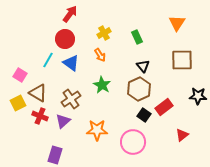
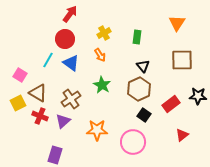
green rectangle: rotated 32 degrees clockwise
red rectangle: moved 7 px right, 3 px up
